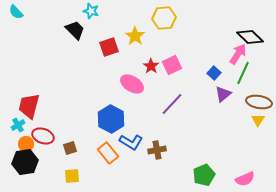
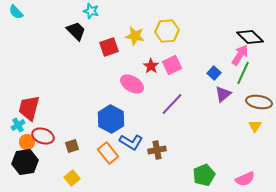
yellow hexagon: moved 3 px right, 13 px down
black trapezoid: moved 1 px right, 1 px down
yellow star: rotated 24 degrees counterclockwise
pink arrow: moved 2 px right, 1 px down
red trapezoid: moved 2 px down
yellow triangle: moved 3 px left, 6 px down
orange circle: moved 1 px right, 2 px up
brown square: moved 2 px right, 2 px up
yellow square: moved 2 px down; rotated 35 degrees counterclockwise
